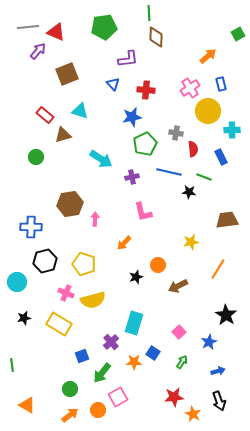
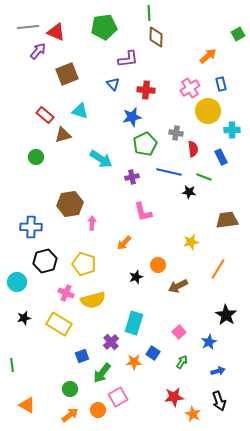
pink arrow at (95, 219): moved 3 px left, 4 px down
